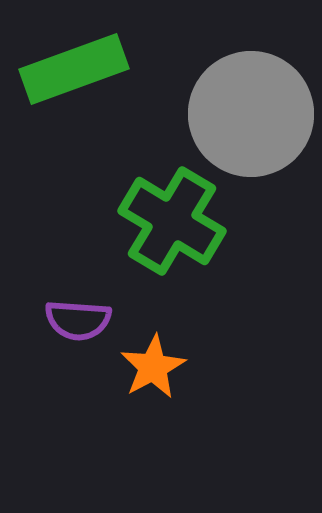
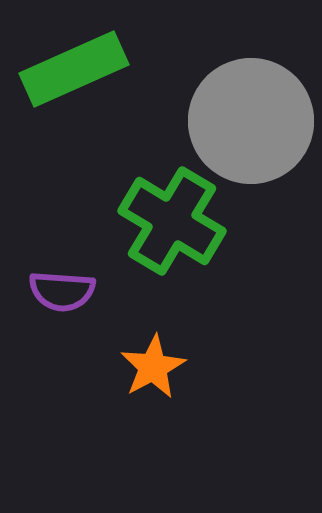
green rectangle: rotated 4 degrees counterclockwise
gray circle: moved 7 px down
purple semicircle: moved 16 px left, 29 px up
